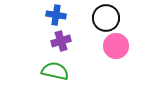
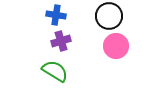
black circle: moved 3 px right, 2 px up
green semicircle: rotated 20 degrees clockwise
